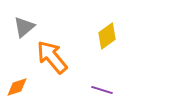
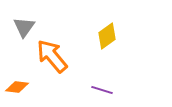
gray triangle: rotated 15 degrees counterclockwise
orange arrow: moved 1 px up
orange diamond: rotated 25 degrees clockwise
